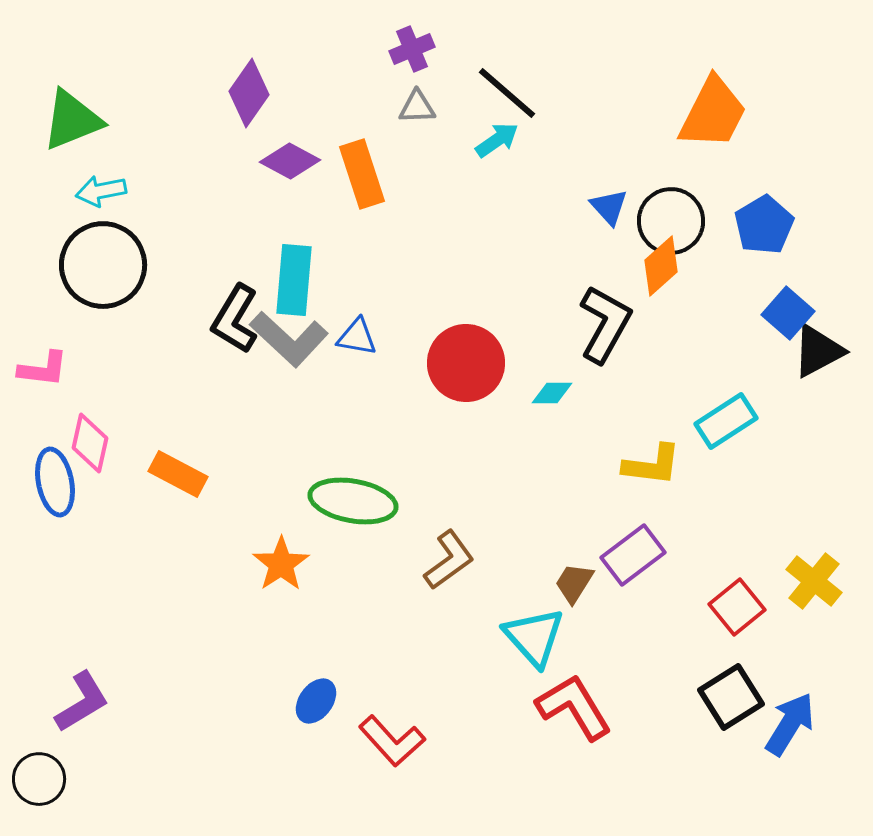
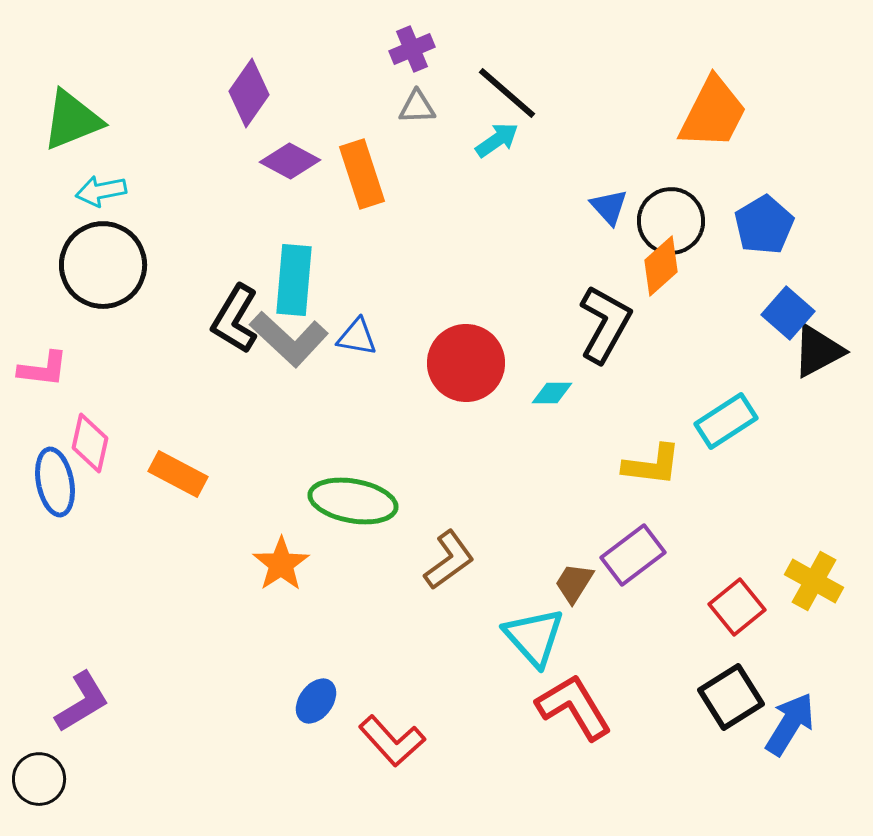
yellow cross at (814, 581): rotated 10 degrees counterclockwise
